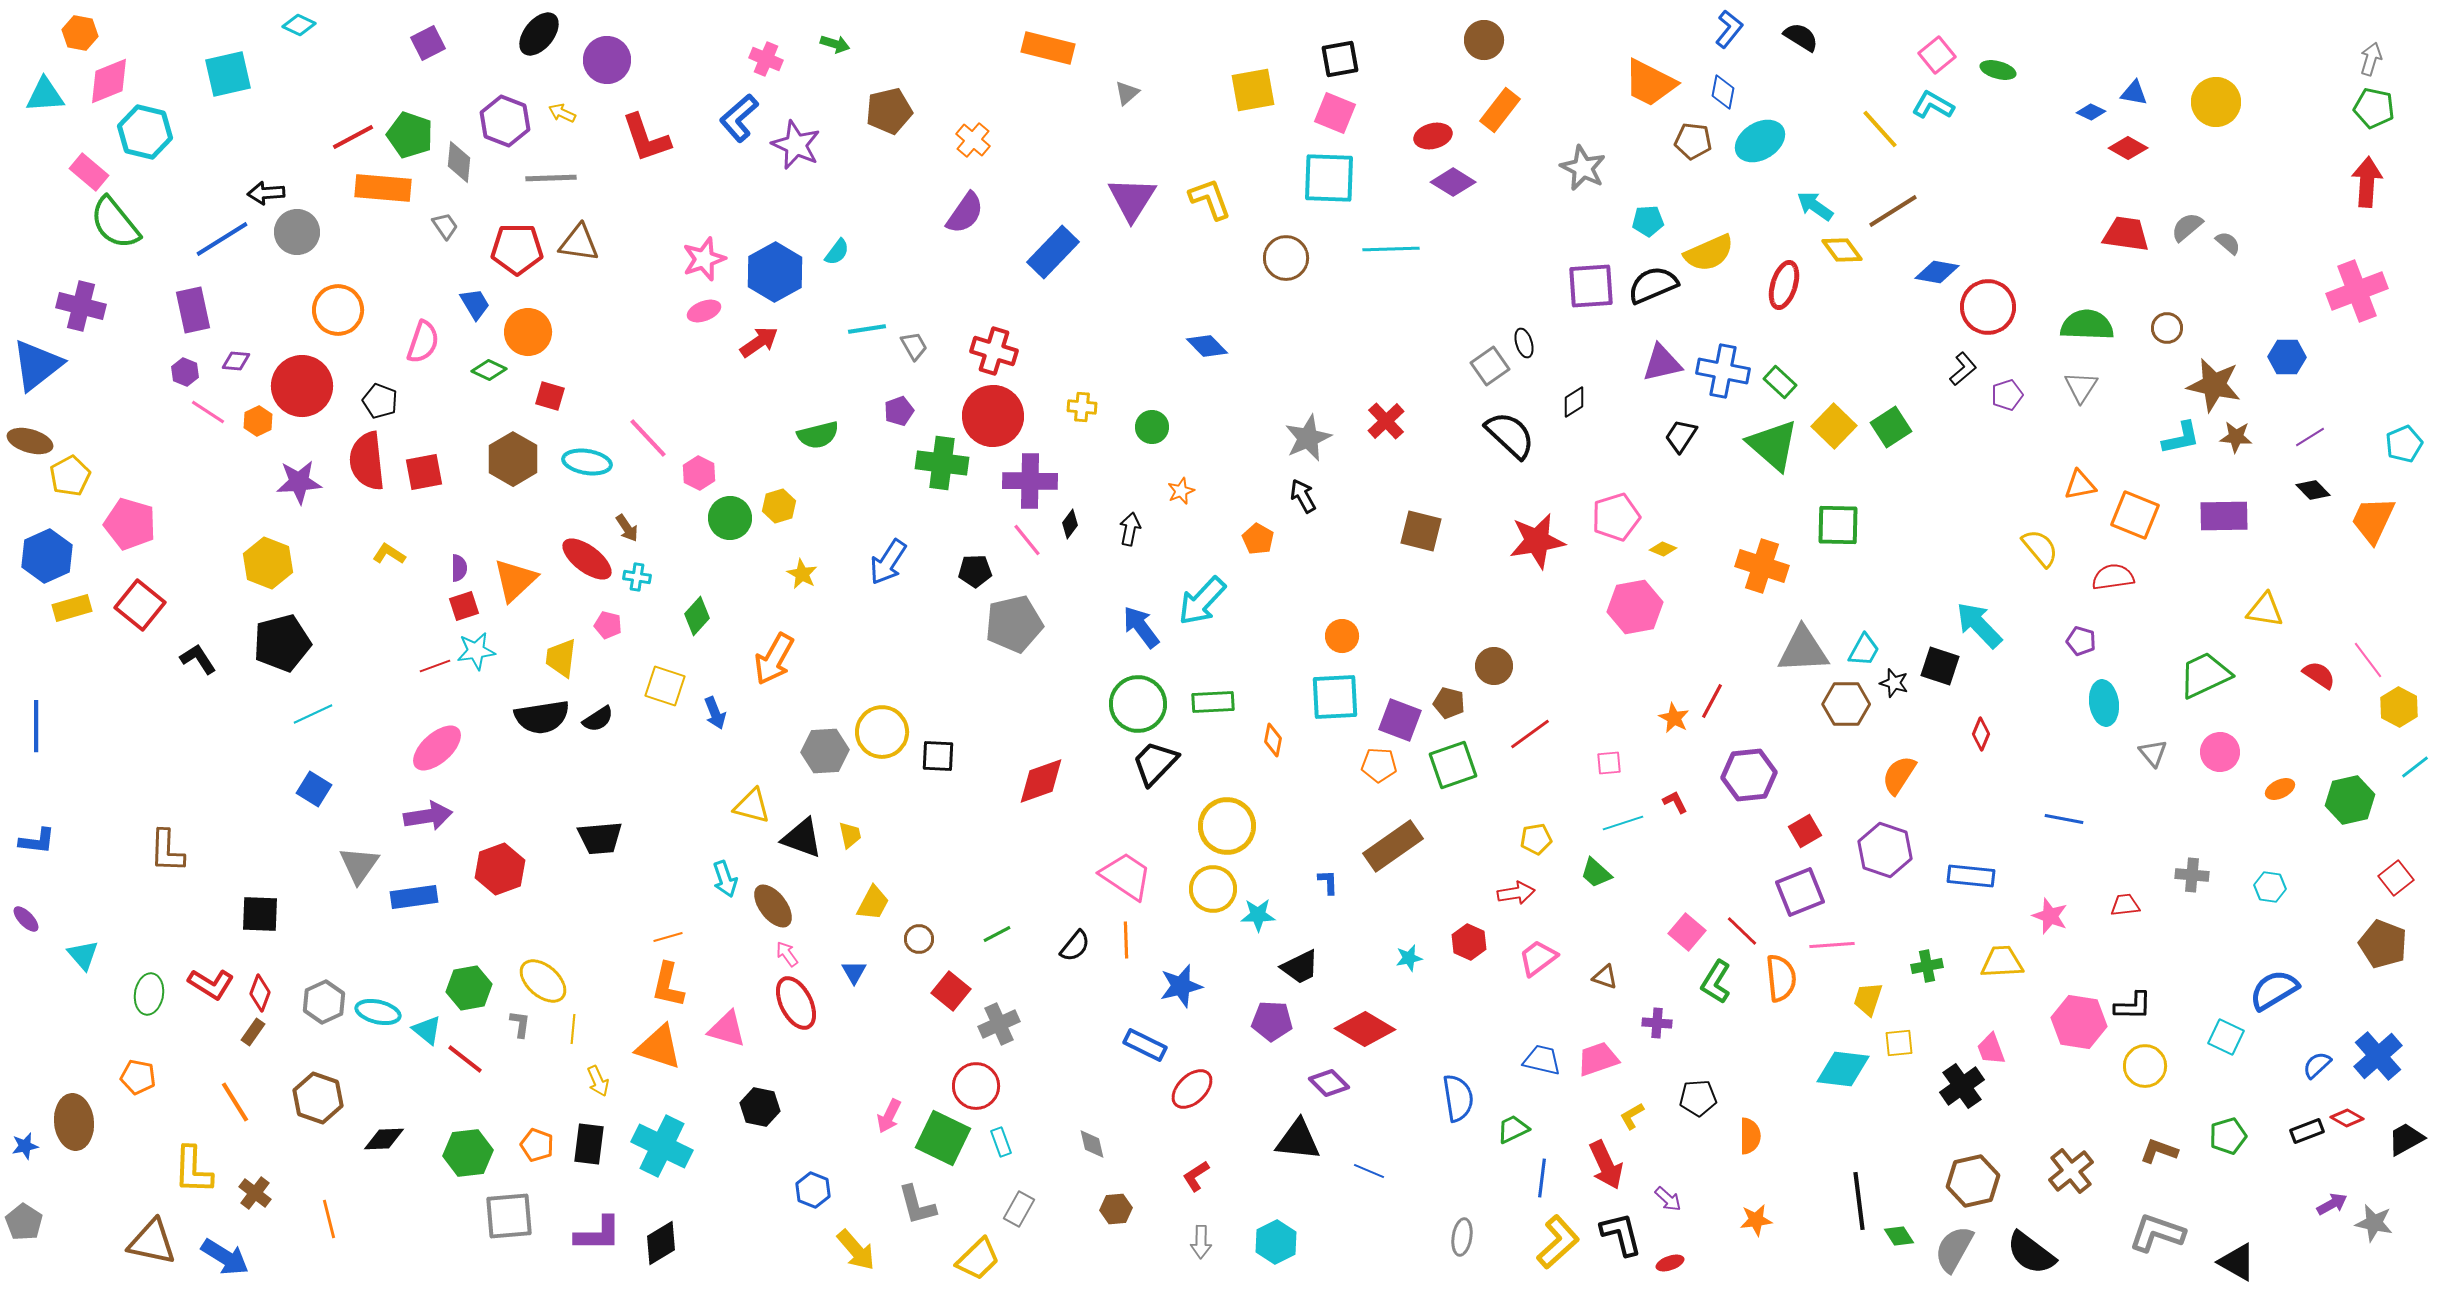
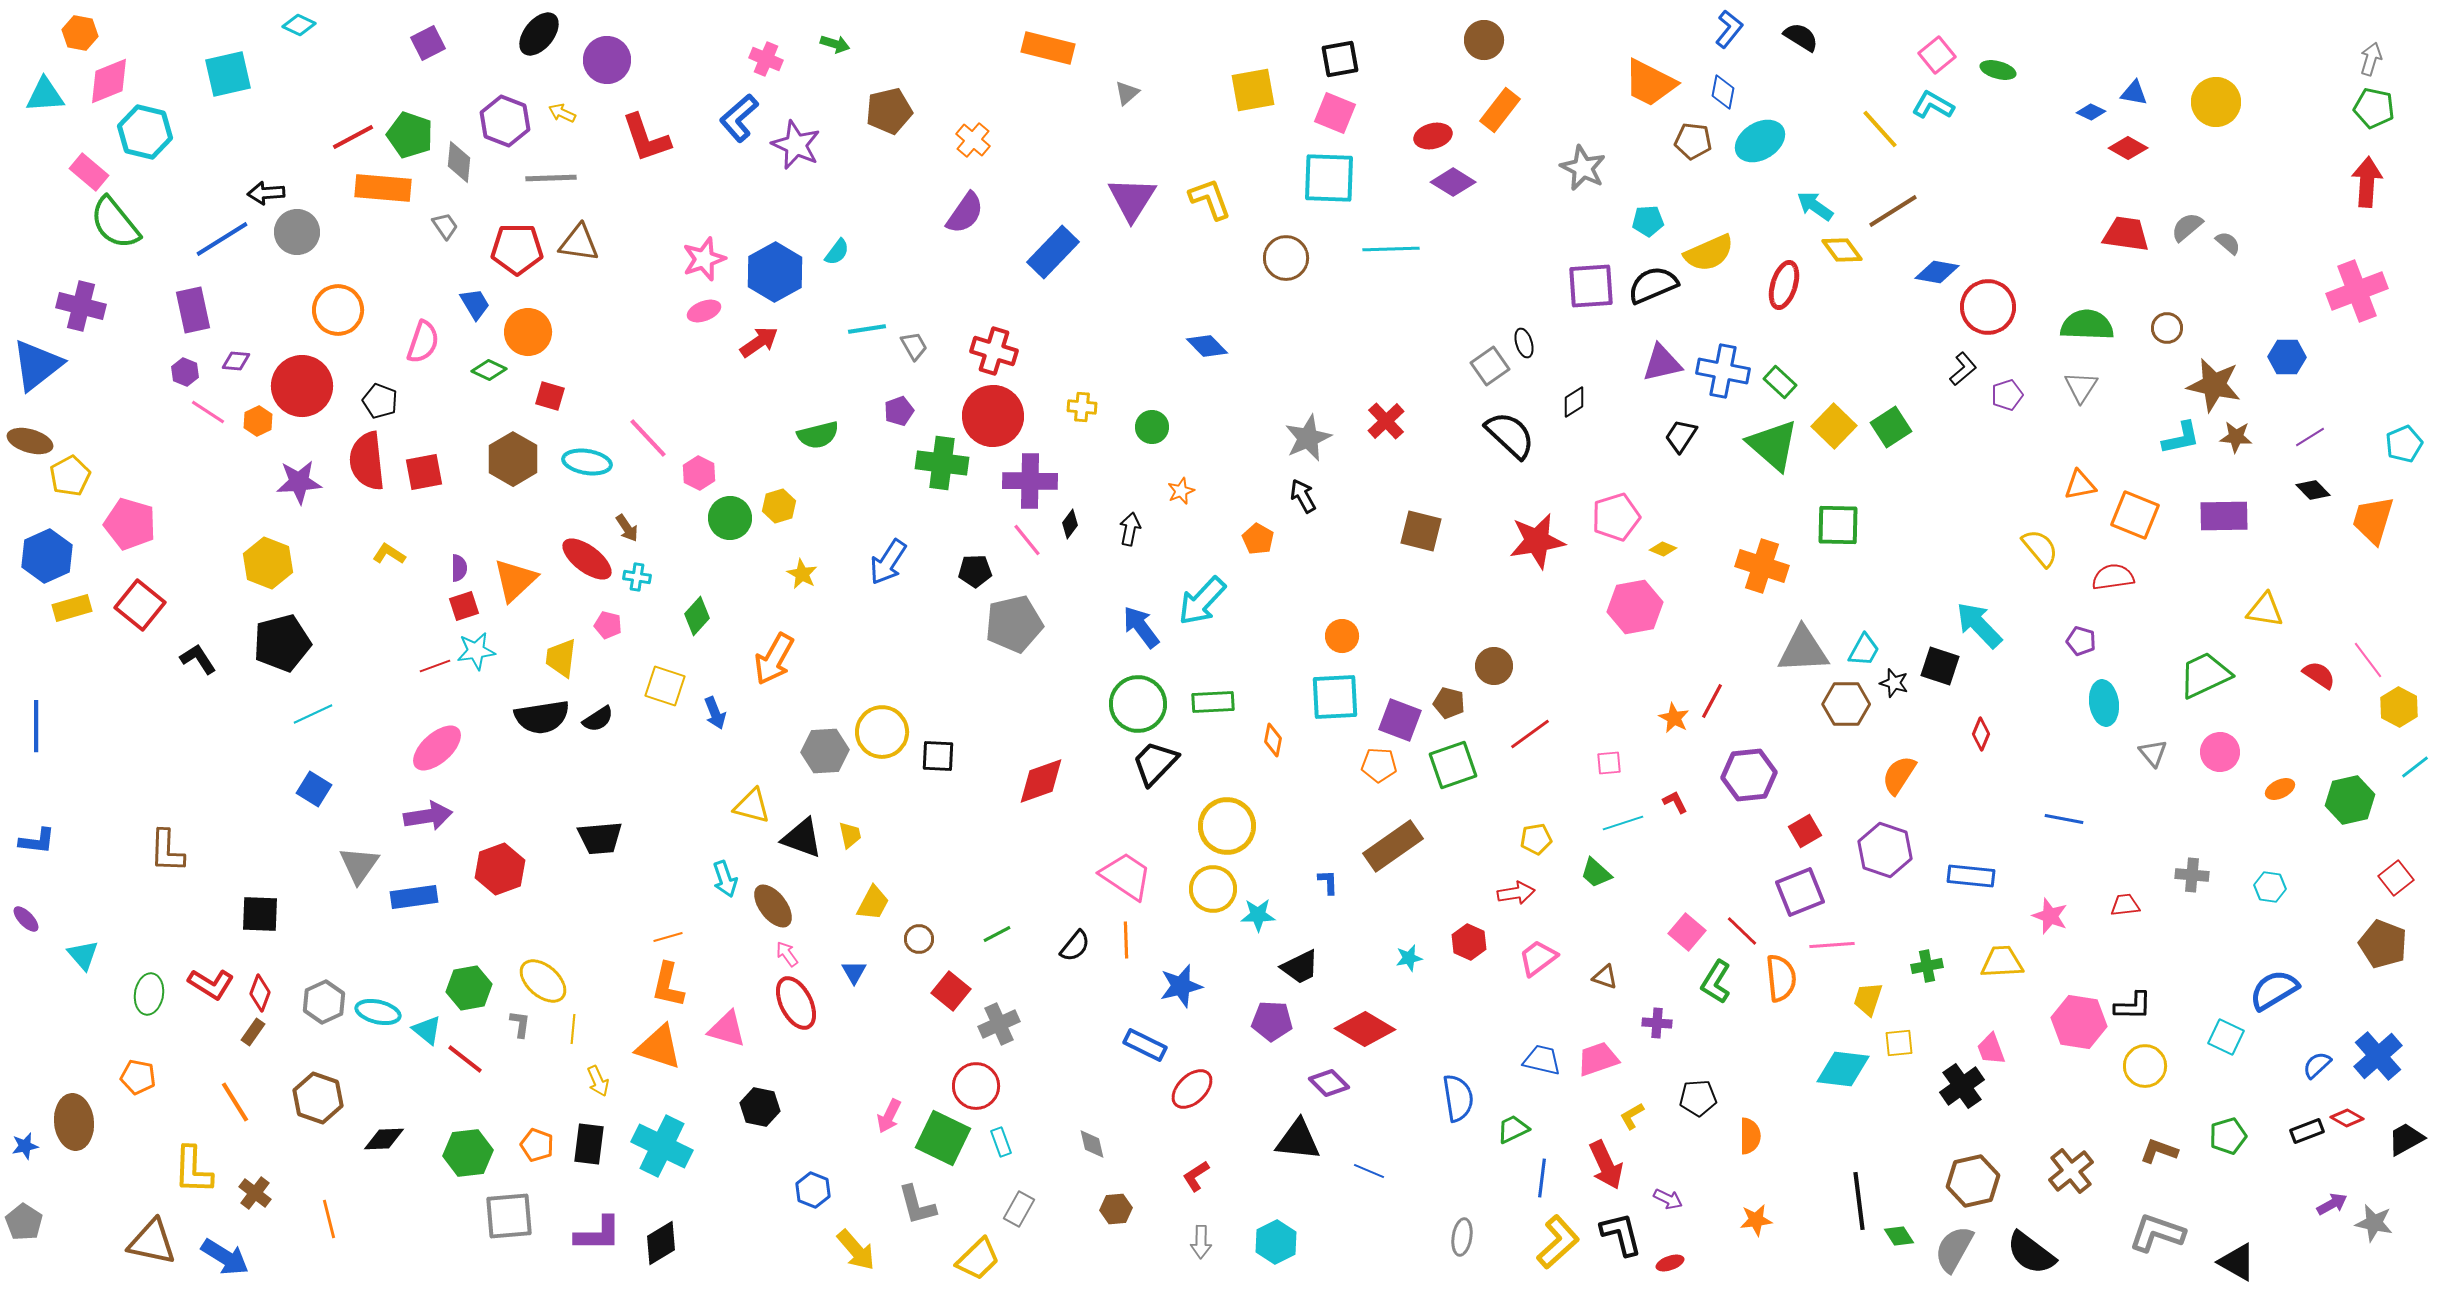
orange trapezoid at (2373, 520): rotated 8 degrees counterclockwise
purple arrow at (1668, 1199): rotated 16 degrees counterclockwise
